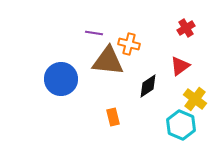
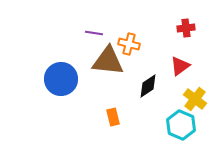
red cross: rotated 24 degrees clockwise
